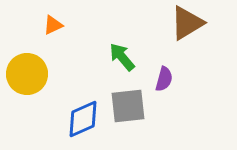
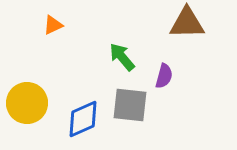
brown triangle: rotated 30 degrees clockwise
yellow circle: moved 29 px down
purple semicircle: moved 3 px up
gray square: moved 2 px right, 1 px up; rotated 12 degrees clockwise
